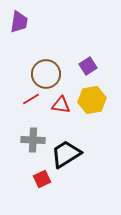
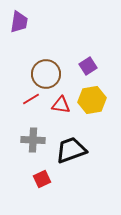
black trapezoid: moved 5 px right, 4 px up; rotated 12 degrees clockwise
